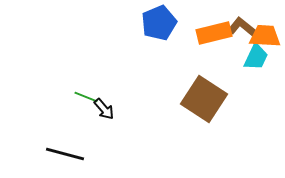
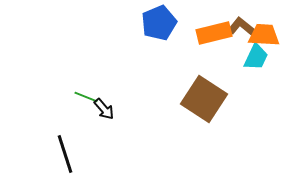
orange trapezoid: moved 1 px left, 1 px up
black line: rotated 57 degrees clockwise
